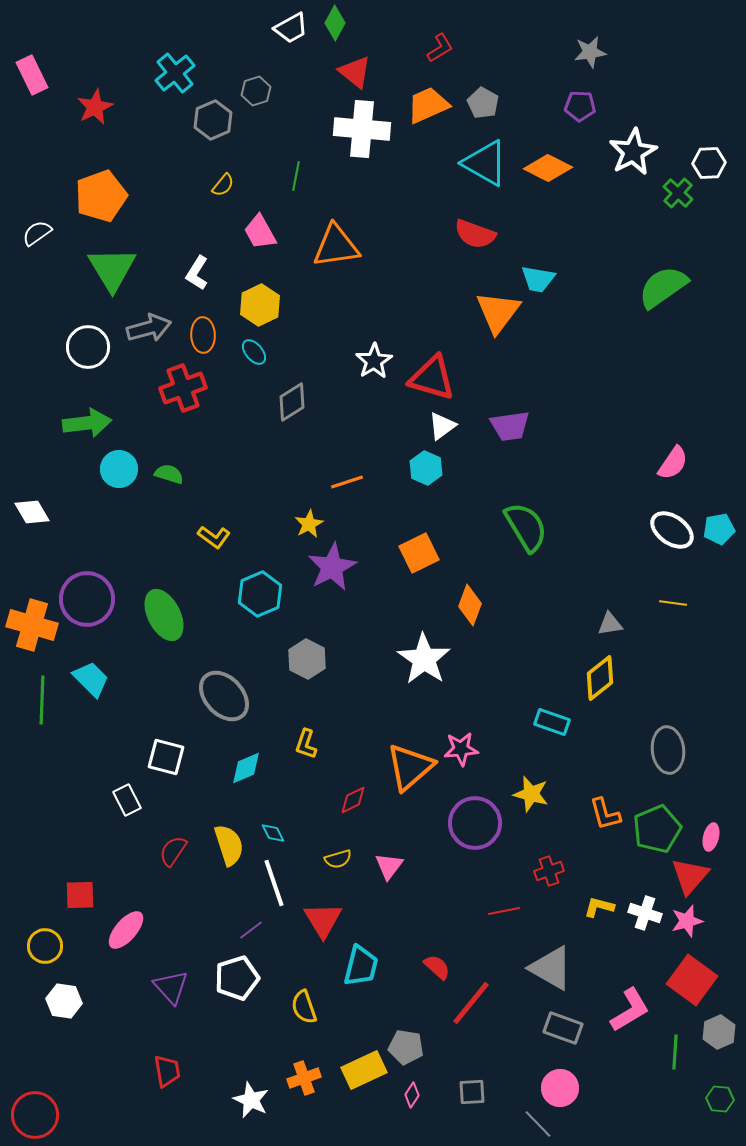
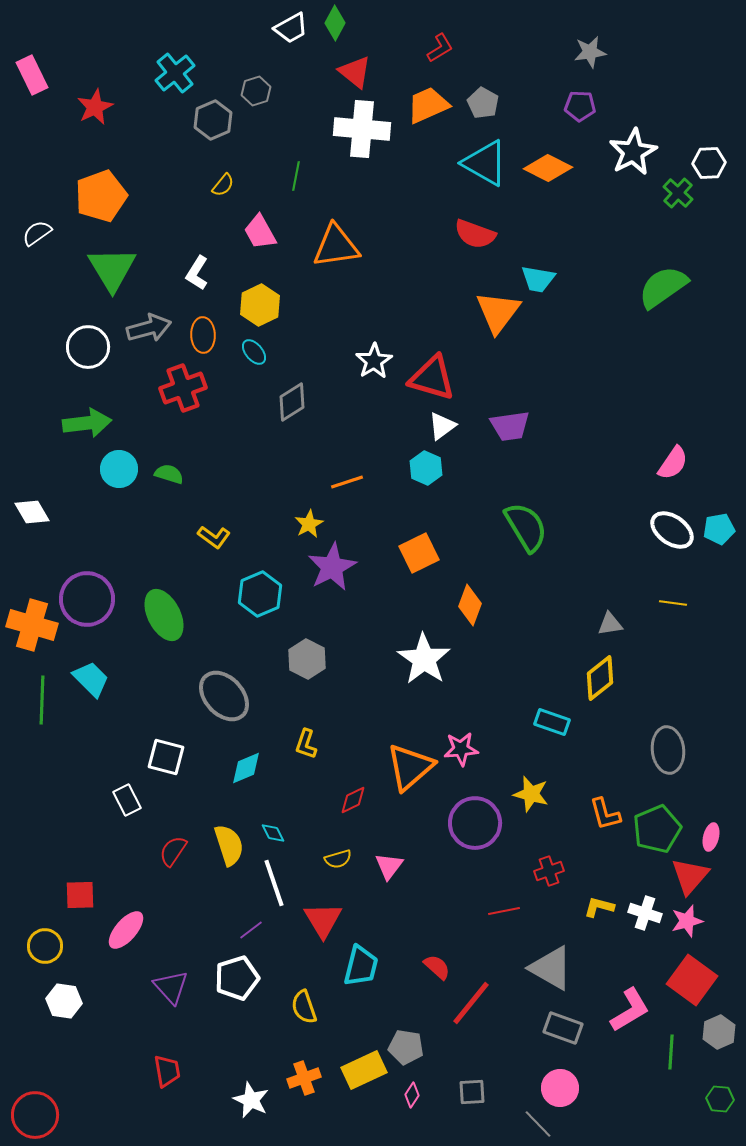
green line at (675, 1052): moved 4 px left
